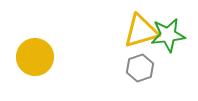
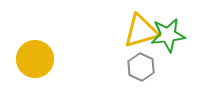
yellow circle: moved 2 px down
gray hexagon: moved 1 px right, 1 px up; rotated 16 degrees counterclockwise
